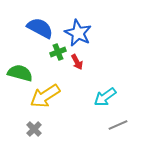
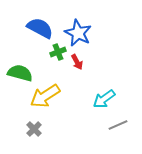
cyan arrow: moved 1 px left, 2 px down
